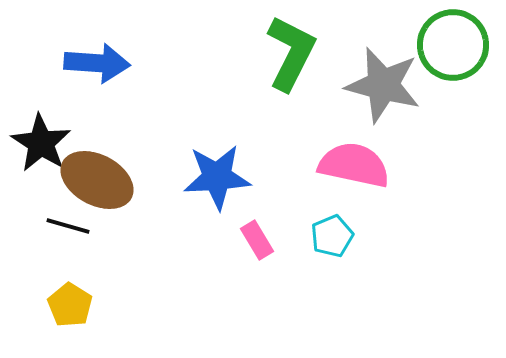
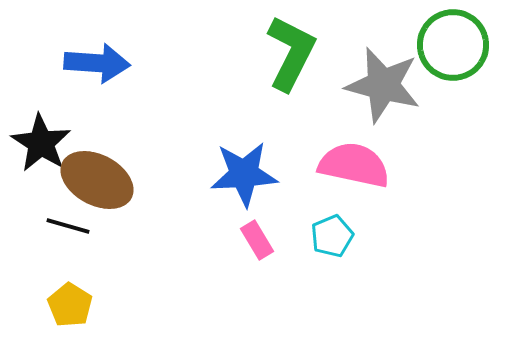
blue star: moved 27 px right, 3 px up
